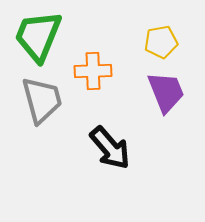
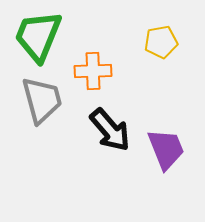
purple trapezoid: moved 57 px down
black arrow: moved 18 px up
